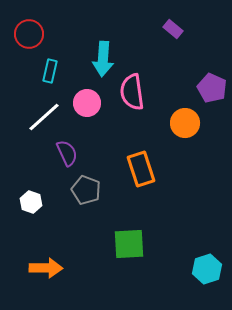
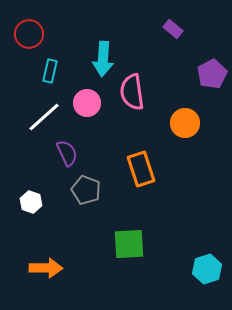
purple pentagon: moved 14 px up; rotated 20 degrees clockwise
